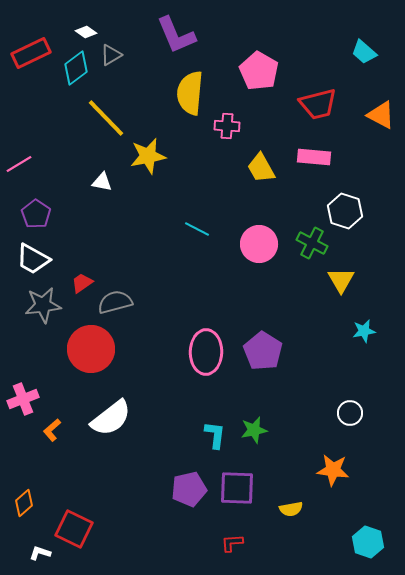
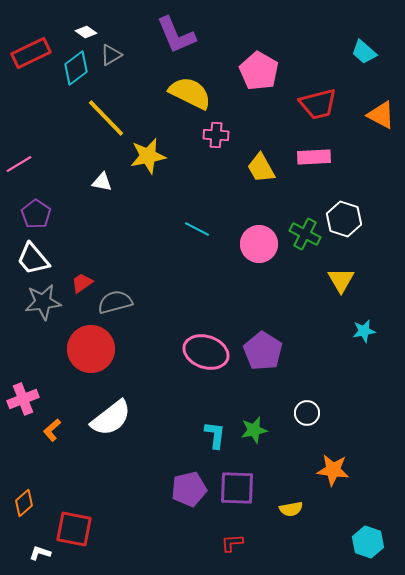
yellow semicircle at (190, 93): rotated 111 degrees clockwise
pink cross at (227, 126): moved 11 px left, 9 px down
pink rectangle at (314, 157): rotated 8 degrees counterclockwise
white hexagon at (345, 211): moved 1 px left, 8 px down
green cross at (312, 243): moved 7 px left, 9 px up
white trapezoid at (33, 259): rotated 21 degrees clockwise
gray star at (43, 305): moved 3 px up
pink ellipse at (206, 352): rotated 72 degrees counterclockwise
white circle at (350, 413): moved 43 px left
red square at (74, 529): rotated 15 degrees counterclockwise
